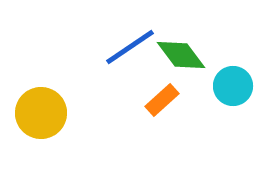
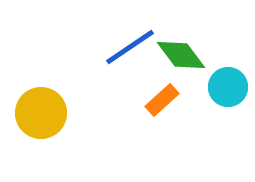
cyan circle: moved 5 px left, 1 px down
